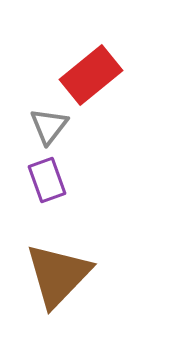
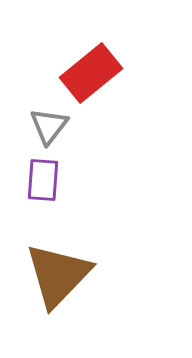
red rectangle: moved 2 px up
purple rectangle: moved 4 px left; rotated 24 degrees clockwise
